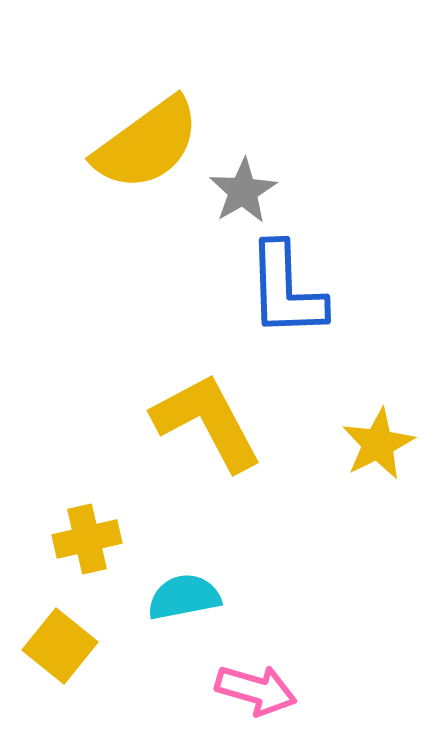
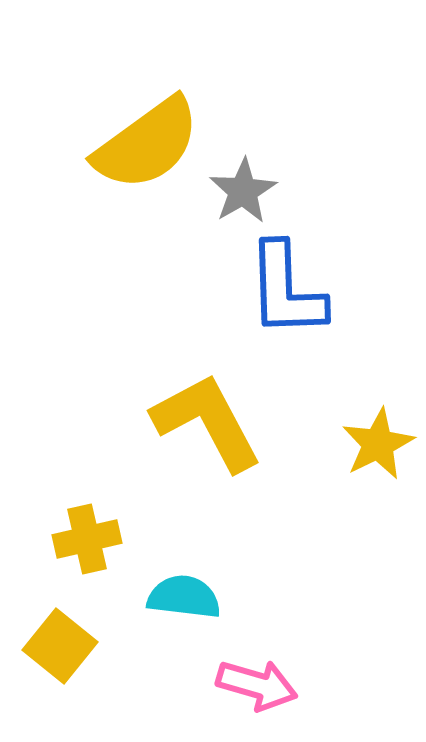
cyan semicircle: rotated 18 degrees clockwise
pink arrow: moved 1 px right, 5 px up
